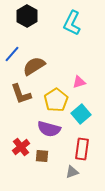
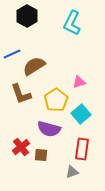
blue line: rotated 24 degrees clockwise
brown square: moved 1 px left, 1 px up
